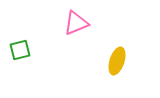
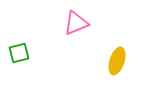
green square: moved 1 px left, 3 px down
